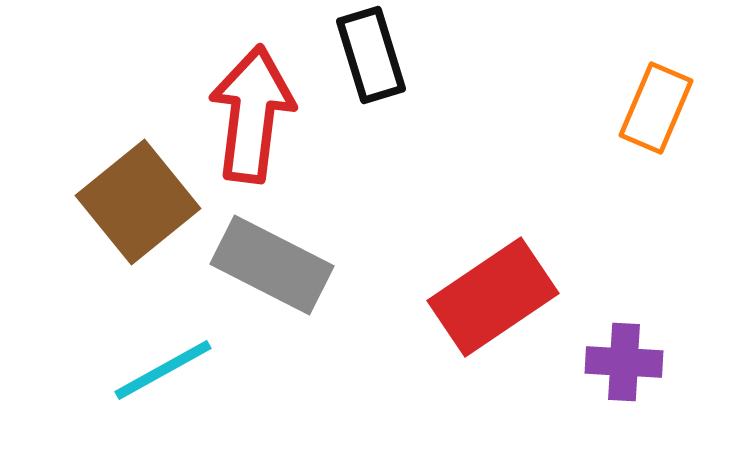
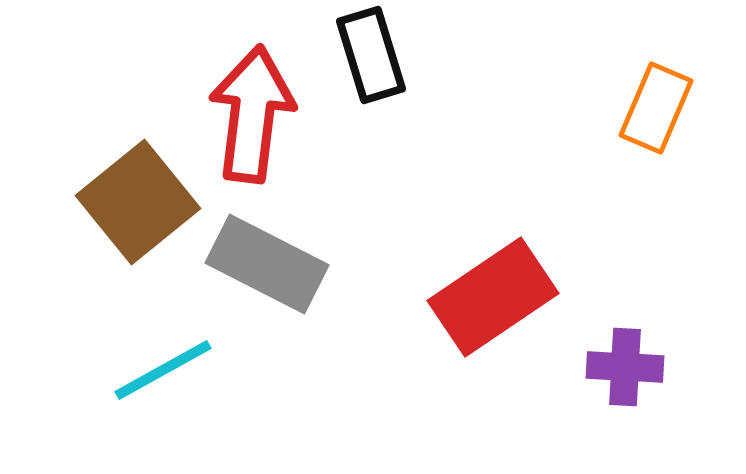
gray rectangle: moved 5 px left, 1 px up
purple cross: moved 1 px right, 5 px down
